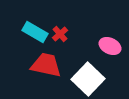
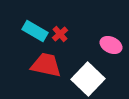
cyan rectangle: moved 1 px up
pink ellipse: moved 1 px right, 1 px up
